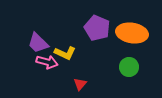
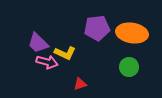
purple pentagon: rotated 30 degrees counterclockwise
red triangle: rotated 32 degrees clockwise
